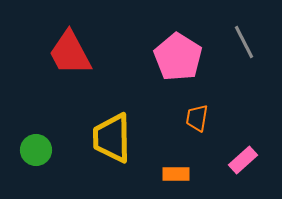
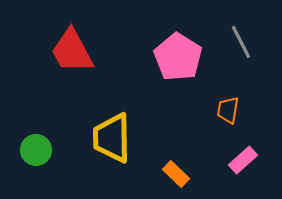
gray line: moved 3 px left
red trapezoid: moved 2 px right, 2 px up
orange trapezoid: moved 31 px right, 8 px up
orange rectangle: rotated 44 degrees clockwise
